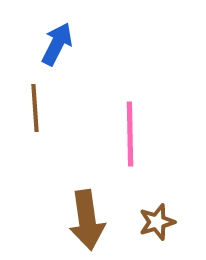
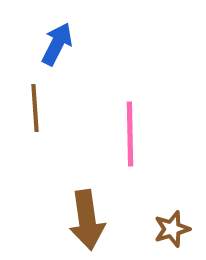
brown star: moved 15 px right, 7 px down
